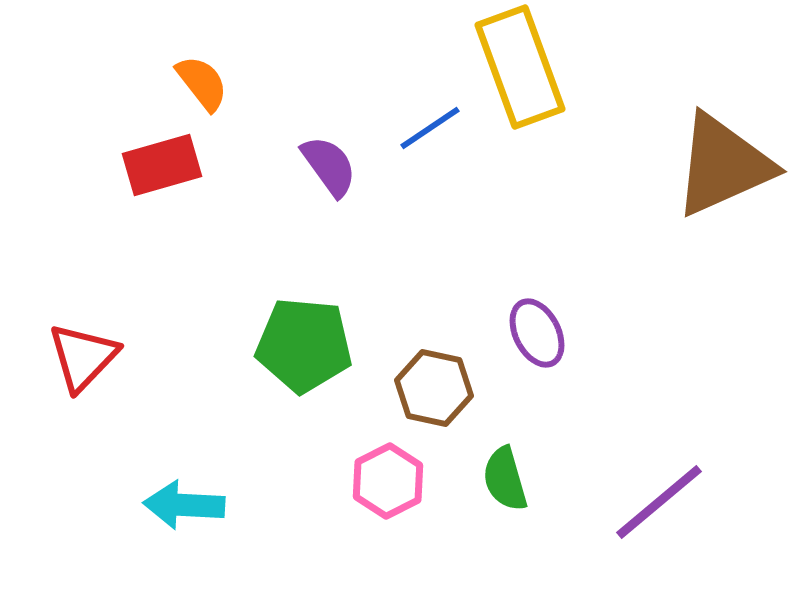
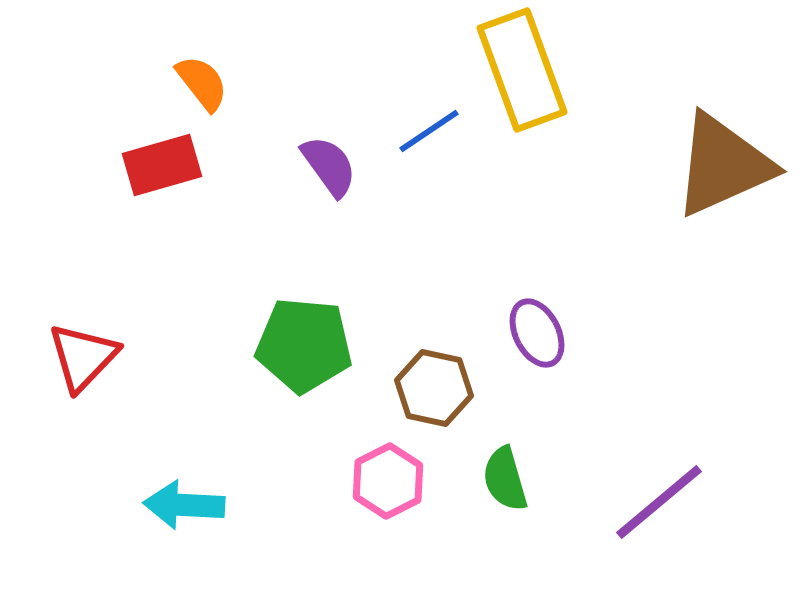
yellow rectangle: moved 2 px right, 3 px down
blue line: moved 1 px left, 3 px down
